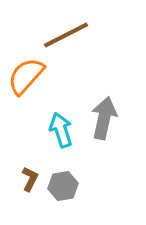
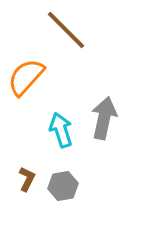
brown line: moved 5 px up; rotated 72 degrees clockwise
orange semicircle: moved 1 px down
brown L-shape: moved 3 px left
